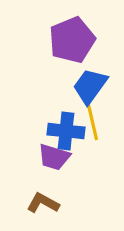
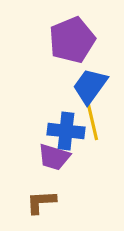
brown L-shape: moved 2 px left, 1 px up; rotated 32 degrees counterclockwise
